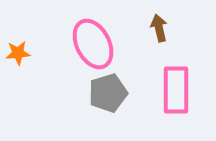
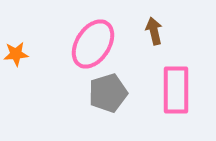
brown arrow: moved 5 px left, 3 px down
pink ellipse: rotated 60 degrees clockwise
orange star: moved 2 px left, 1 px down
